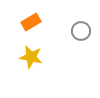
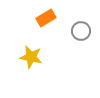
orange rectangle: moved 15 px right, 4 px up
